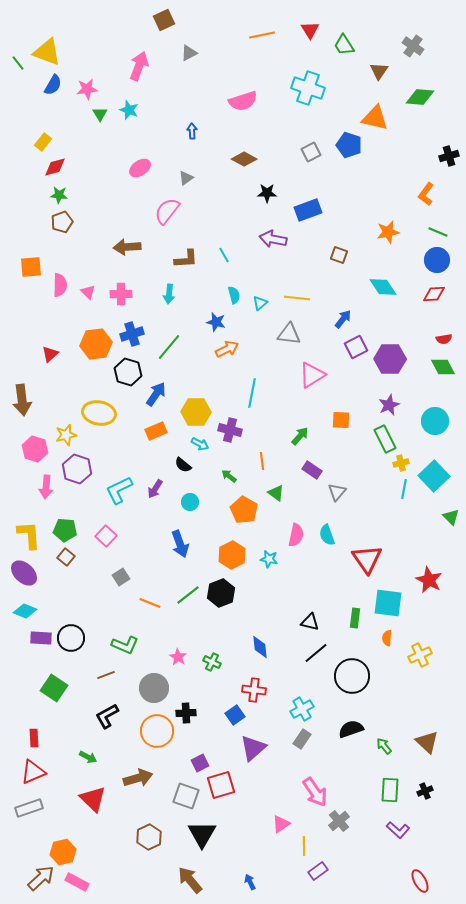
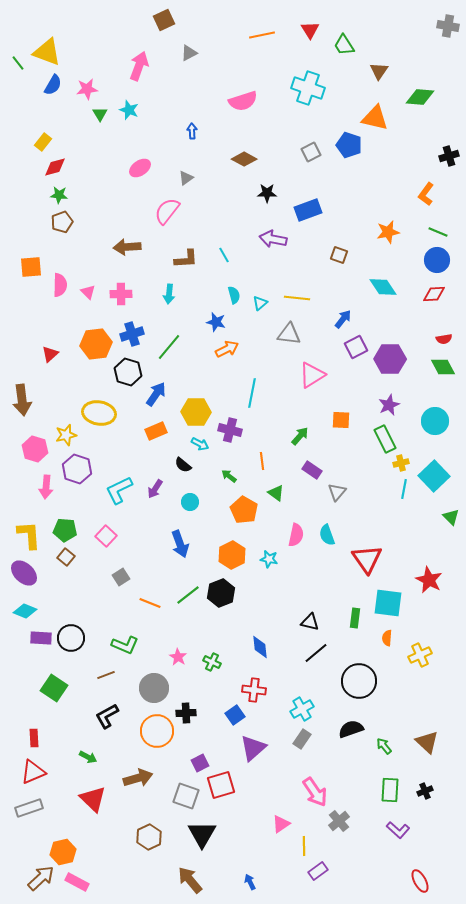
gray cross at (413, 46): moved 35 px right, 20 px up; rotated 25 degrees counterclockwise
black circle at (352, 676): moved 7 px right, 5 px down
